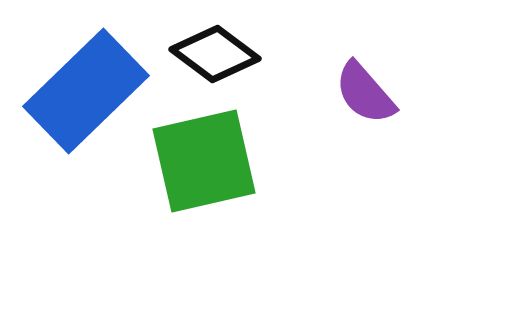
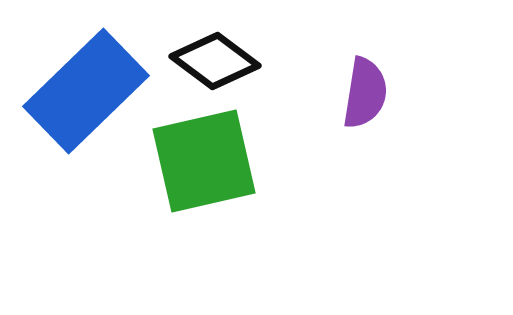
black diamond: moved 7 px down
purple semicircle: rotated 130 degrees counterclockwise
